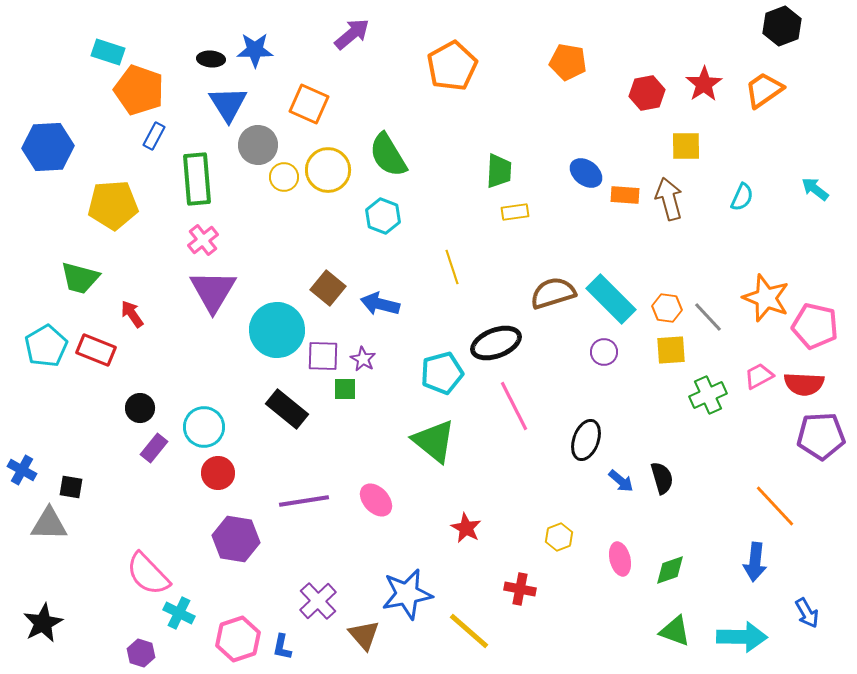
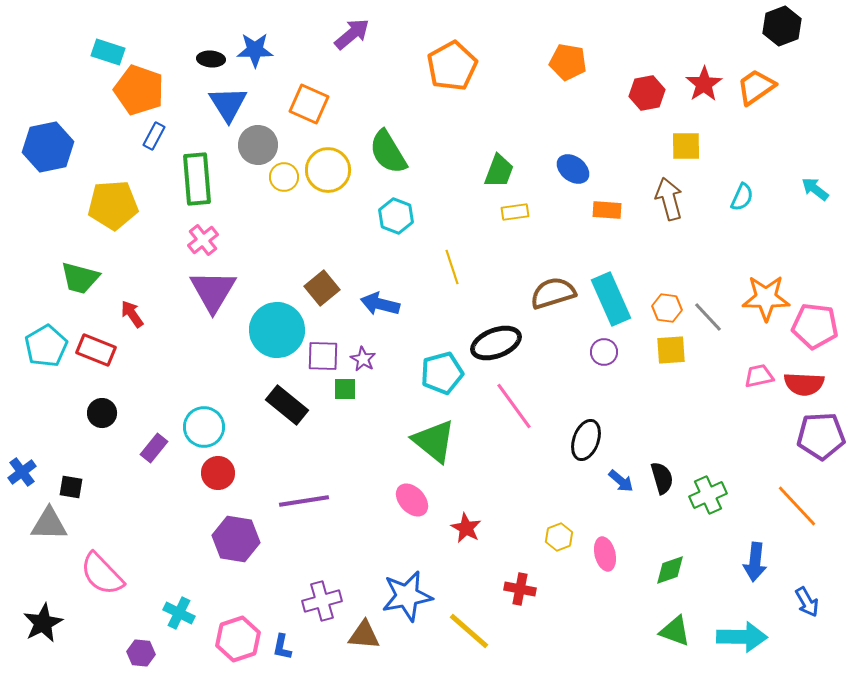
orange trapezoid at (764, 90): moved 8 px left, 3 px up
blue hexagon at (48, 147): rotated 9 degrees counterclockwise
green semicircle at (388, 155): moved 3 px up
green trapezoid at (499, 171): rotated 18 degrees clockwise
blue ellipse at (586, 173): moved 13 px left, 4 px up
orange rectangle at (625, 195): moved 18 px left, 15 px down
cyan hexagon at (383, 216): moved 13 px right
brown square at (328, 288): moved 6 px left; rotated 12 degrees clockwise
orange star at (766, 298): rotated 21 degrees counterclockwise
cyan rectangle at (611, 299): rotated 21 degrees clockwise
pink pentagon at (815, 326): rotated 6 degrees counterclockwise
pink trapezoid at (759, 376): rotated 16 degrees clockwise
green cross at (708, 395): moved 100 px down
pink line at (514, 406): rotated 9 degrees counterclockwise
black circle at (140, 408): moved 38 px left, 5 px down
black rectangle at (287, 409): moved 4 px up
blue cross at (22, 470): moved 2 px down; rotated 24 degrees clockwise
pink ellipse at (376, 500): moved 36 px right
orange line at (775, 506): moved 22 px right
pink ellipse at (620, 559): moved 15 px left, 5 px up
pink semicircle at (148, 574): moved 46 px left
blue star at (407, 594): moved 2 px down
purple cross at (318, 601): moved 4 px right; rotated 27 degrees clockwise
blue arrow at (807, 613): moved 11 px up
brown triangle at (364, 635): rotated 44 degrees counterclockwise
purple hexagon at (141, 653): rotated 12 degrees counterclockwise
